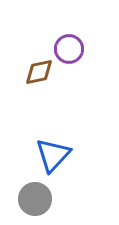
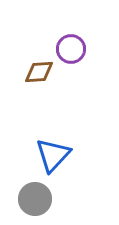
purple circle: moved 2 px right
brown diamond: rotated 8 degrees clockwise
